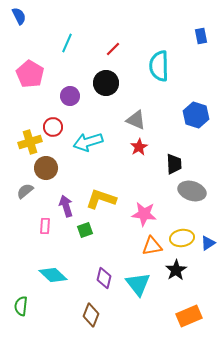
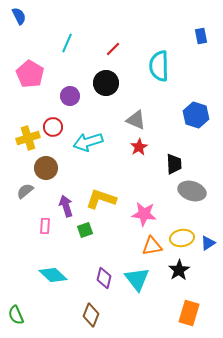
yellow cross: moved 2 px left, 4 px up
black star: moved 3 px right
cyan triangle: moved 1 px left, 5 px up
green semicircle: moved 5 px left, 9 px down; rotated 30 degrees counterclockwise
orange rectangle: moved 3 px up; rotated 50 degrees counterclockwise
